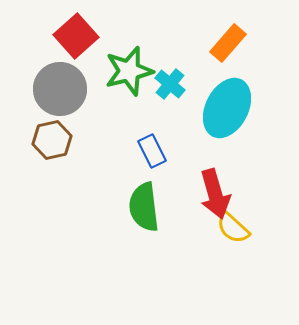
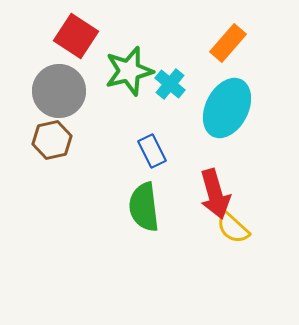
red square: rotated 15 degrees counterclockwise
gray circle: moved 1 px left, 2 px down
